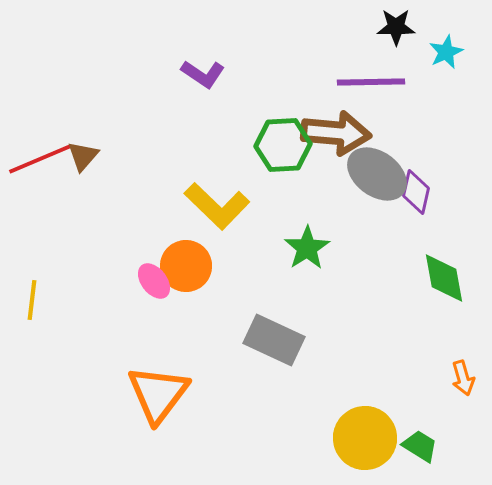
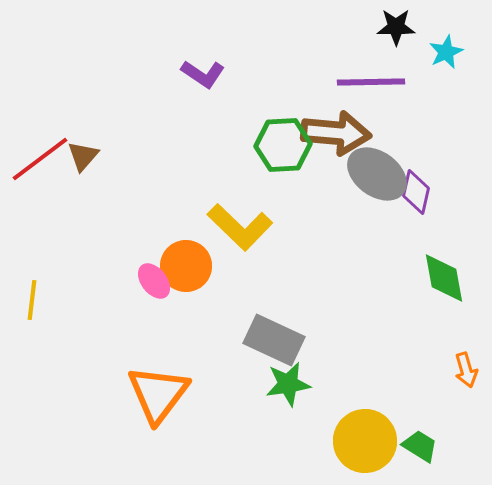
red line: rotated 14 degrees counterclockwise
yellow L-shape: moved 23 px right, 21 px down
green star: moved 19 px left, 136 px down; rotated 24 degrees clockwise
orange arrow: moved 3 px right, 8 px up
yellow circle: moved 3 px down
